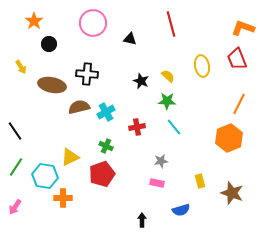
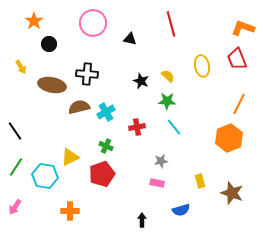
orange cross: moved 7 px right, 13 px down
